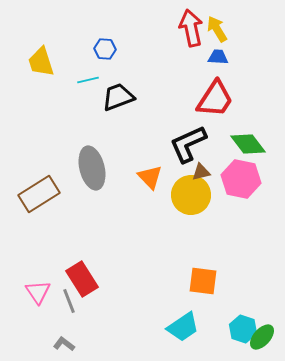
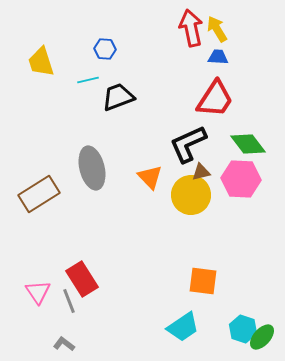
pink hexagon: rotated 9 degrees counterclockwise
